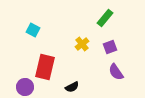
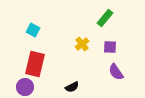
purple square: rotated 24 degrees clockwise
red rectangle: moved 10 px left, 3 px up
